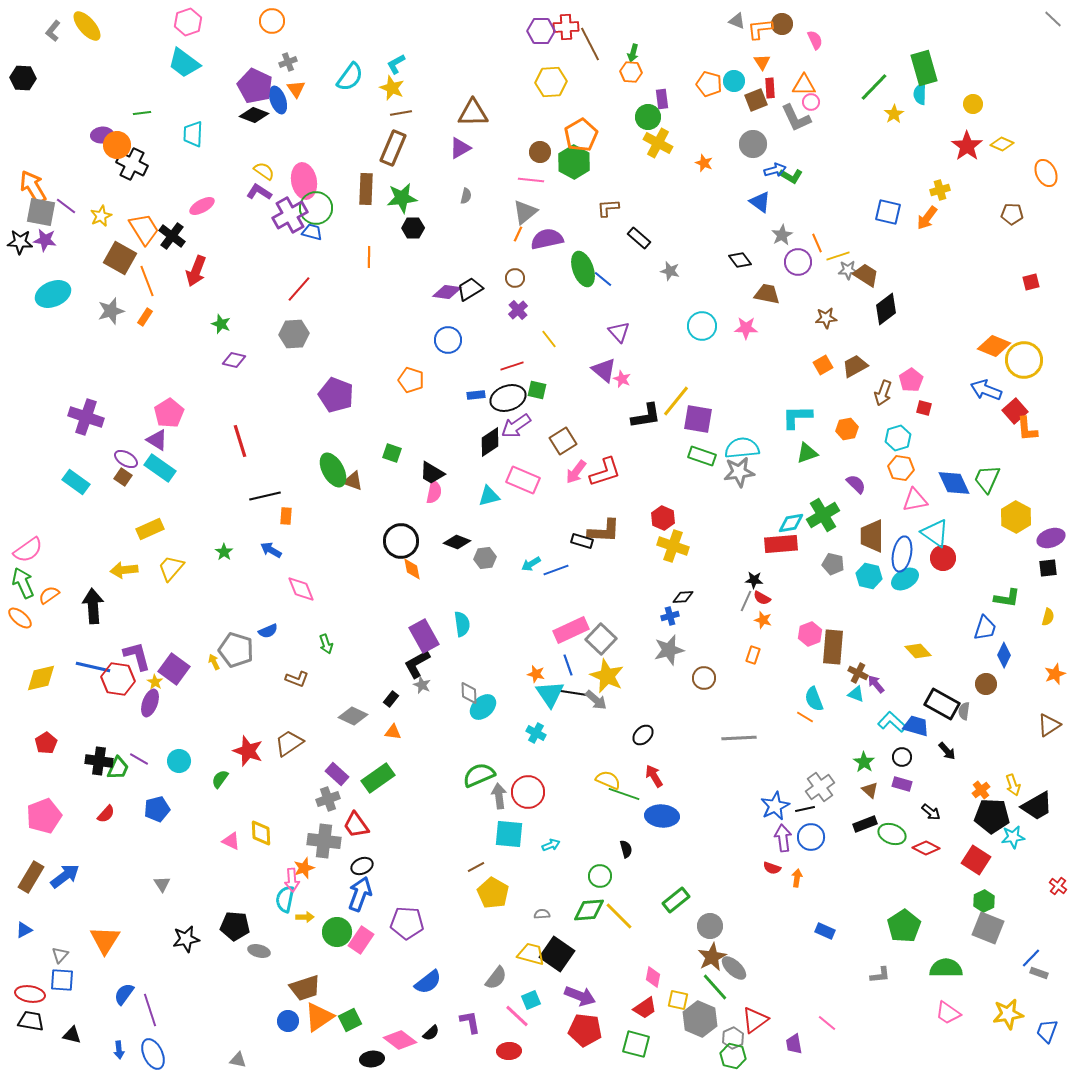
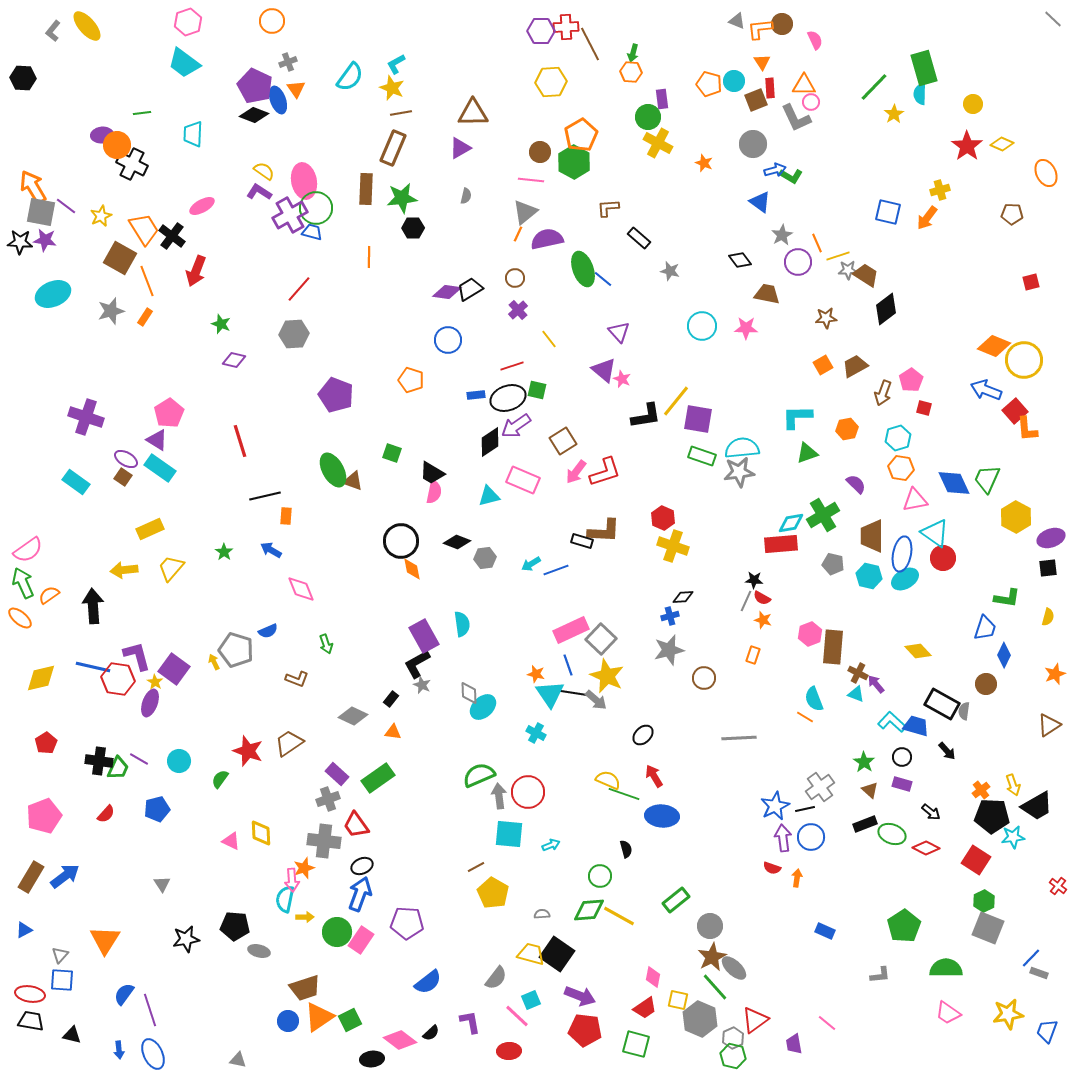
yellow line at (619, 916): rotated 16 degrees counterclockwise
